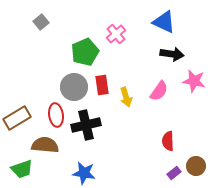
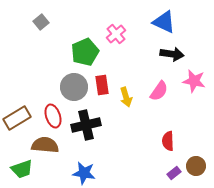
red ellipse: moved 3 px left, 1 px down; rotated 10 degrees counterclockwise
